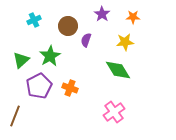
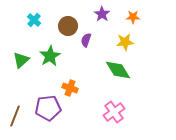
cyan cross: rotated 24 degrees counterclockwise
purple pentagon: moved 9 px right, 22 px down; rotated 20 degrees clockwise
